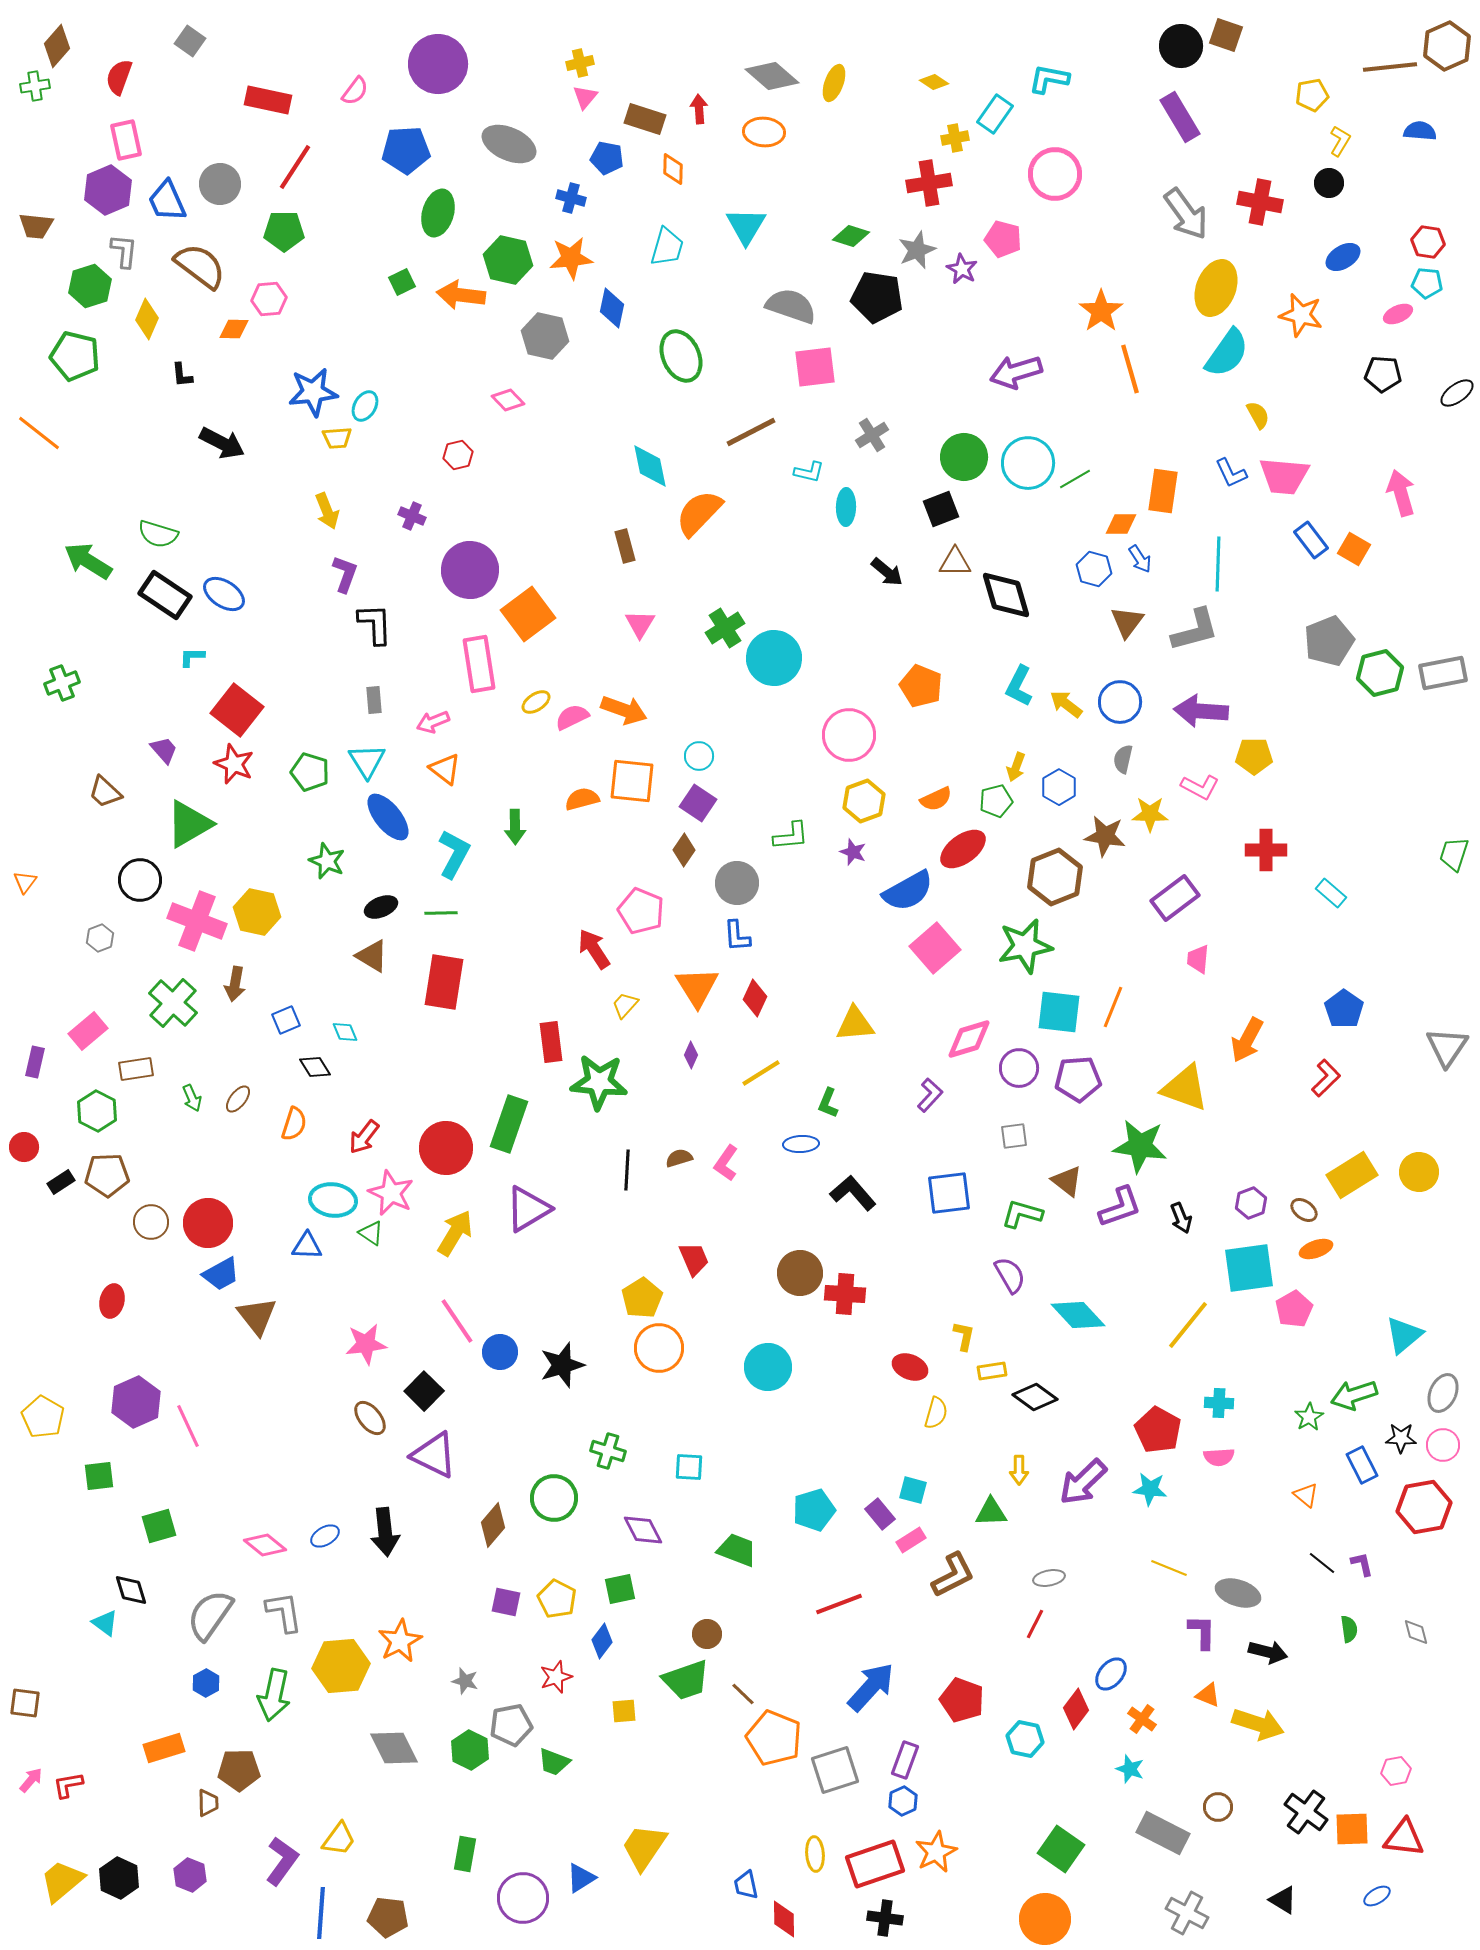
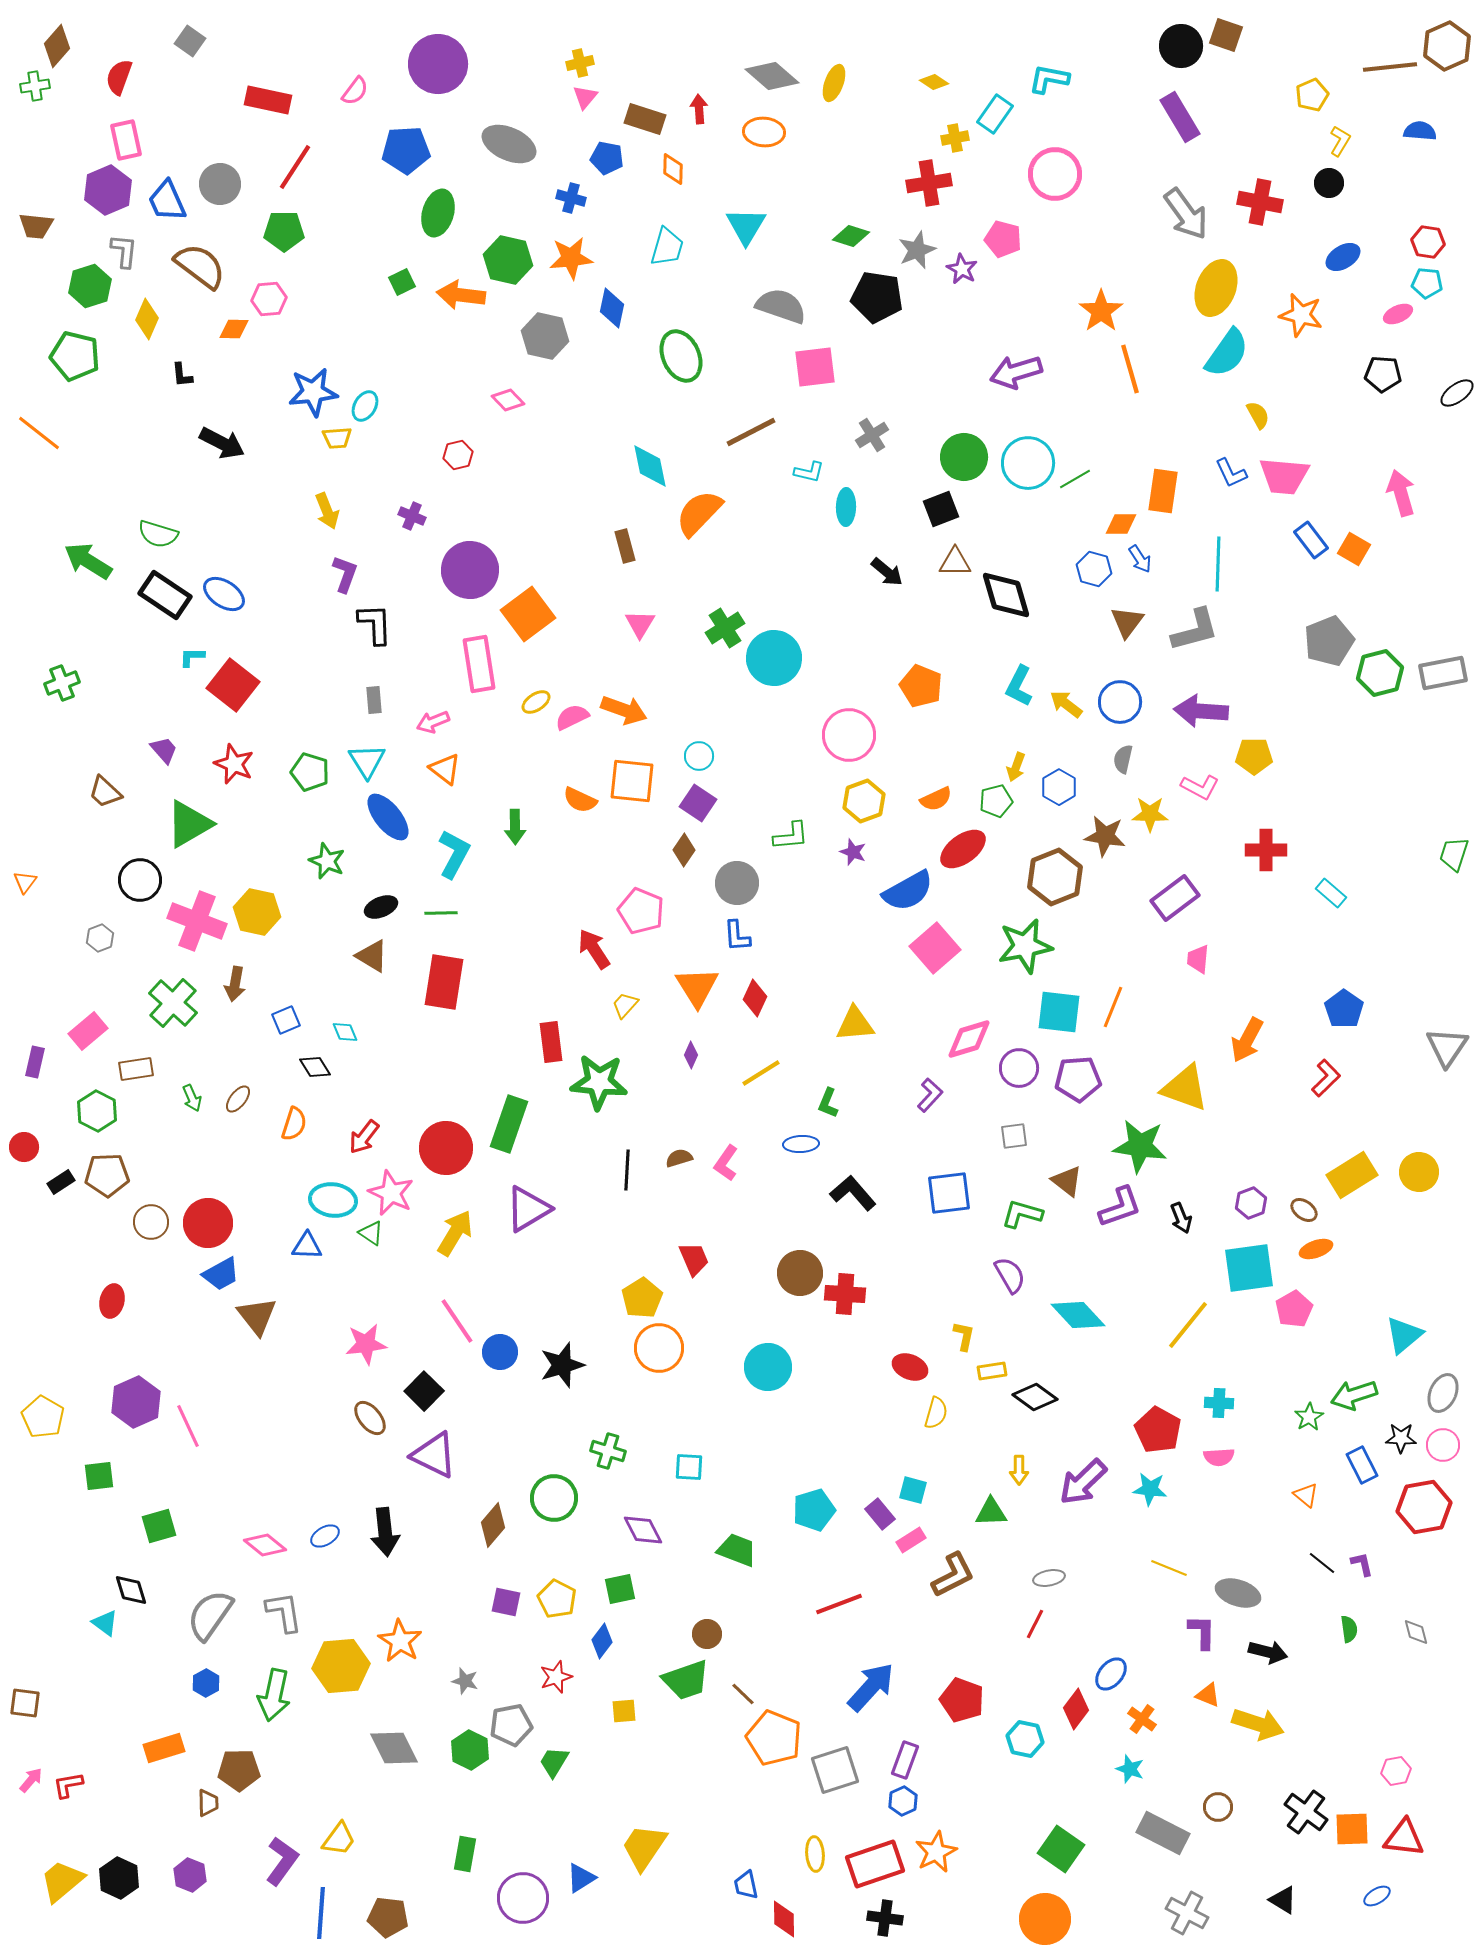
yellow pentagon at (1312, 95): rotated 12 degrees counterclockwise
gray semicircle at (791, 306): moved 10 px left
red square at (237, 710): moved 4 px left, 25 px up
orange semicircle at (582, 799): moved 2 px left, 1 px down; rotated 140 degrees counterclockwise
orange star at (400, 1641): rotated 12 degrees counterclockwise
green trapezoid at (554, 1762): rotated 100 degrees clockwise
